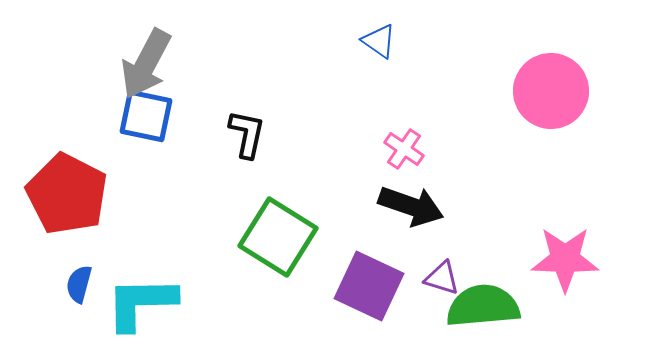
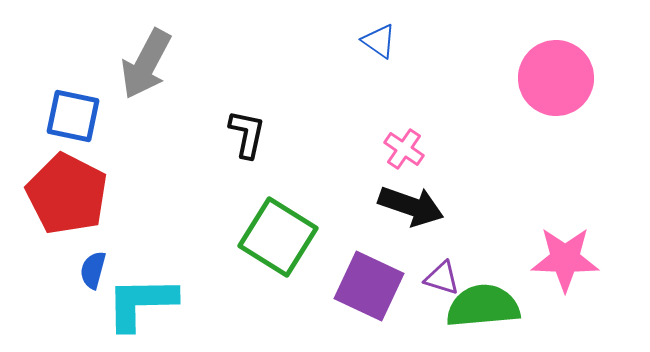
pink circle: moved 5 px right, 13 px up
blue square: moved 73 px left
blue semicircle: moved 14 px right, 14 px up
